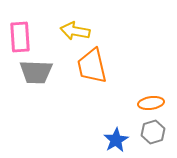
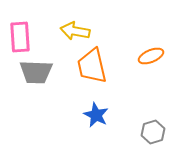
orange ellipse: moved 47 px up; rotated 15 degrees counterclockwise
blue star: moved 20 px left, 25 px up; rotated 15 degrees counterclockwise
